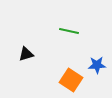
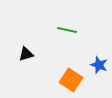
green line: moved 2 px left, 1 px up
blue star: moved 2 px right; rotated 24 degrees clockwise
